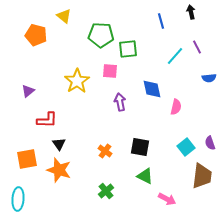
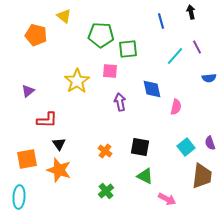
cyan ellipse: moved 1 px right, 2 px up
